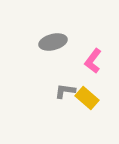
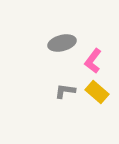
gray ellipse: moved 9 px right, 1 px down
yellow rectangle: moved 10 px right, 6 px up
